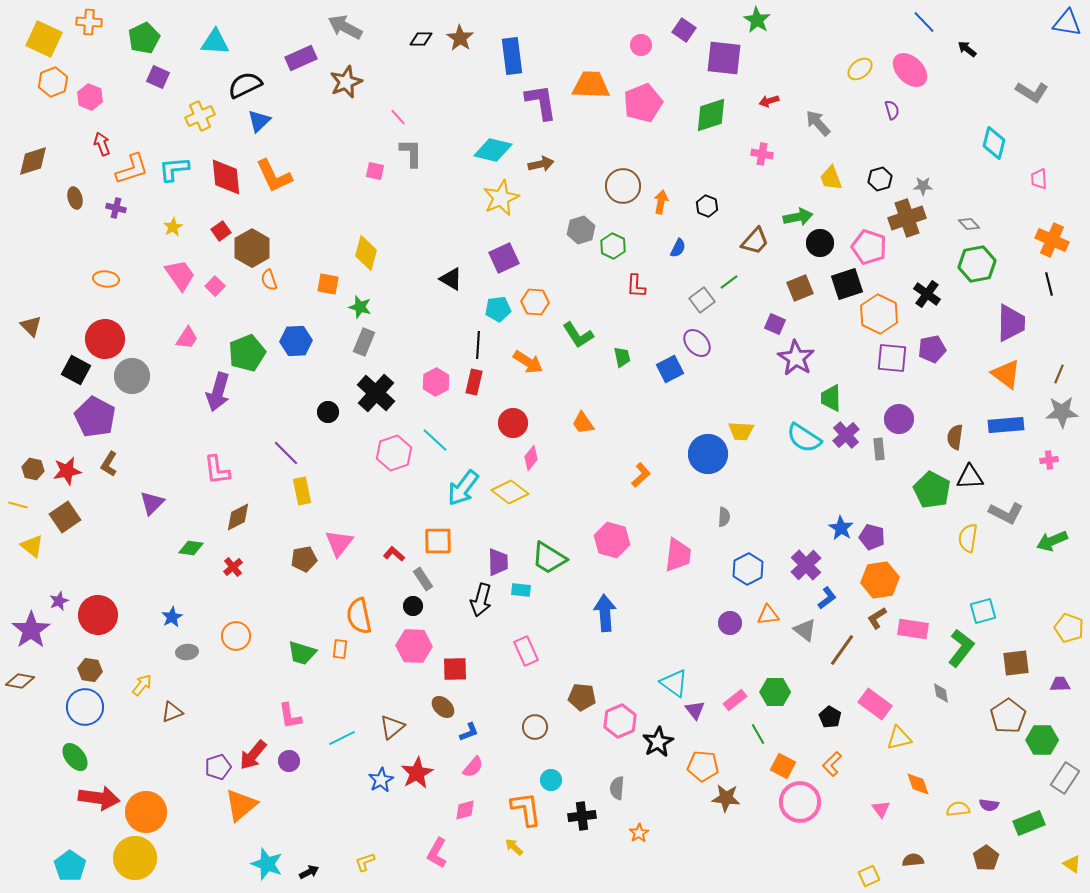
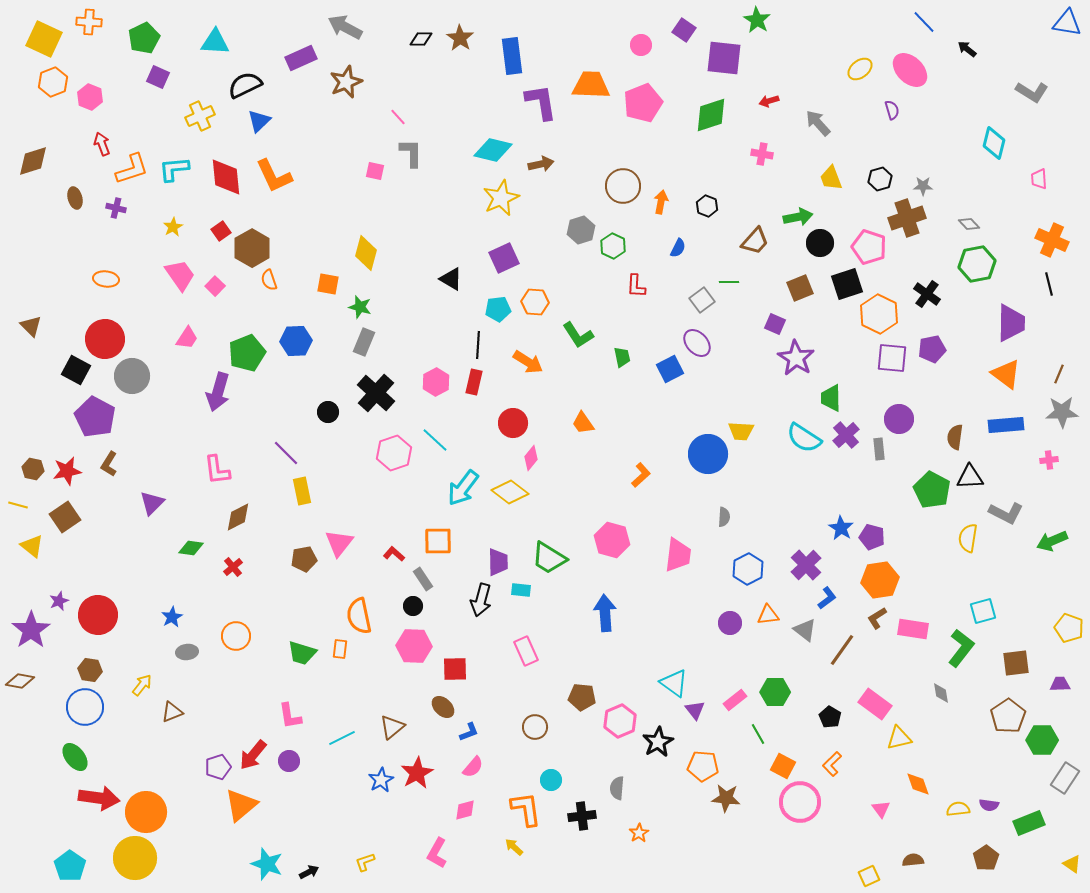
green line at (729, 282): rotated 36 degrees clockwise
